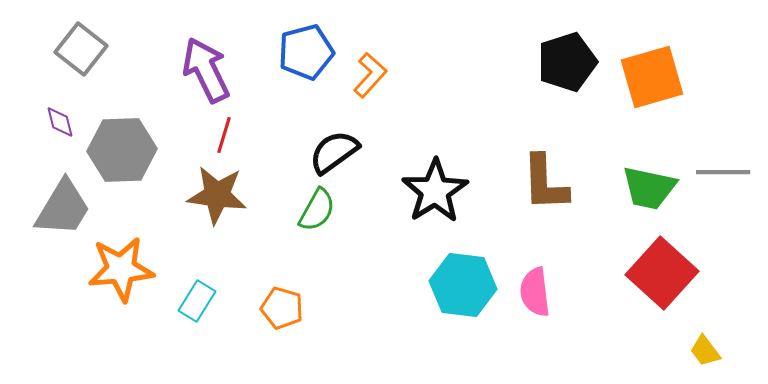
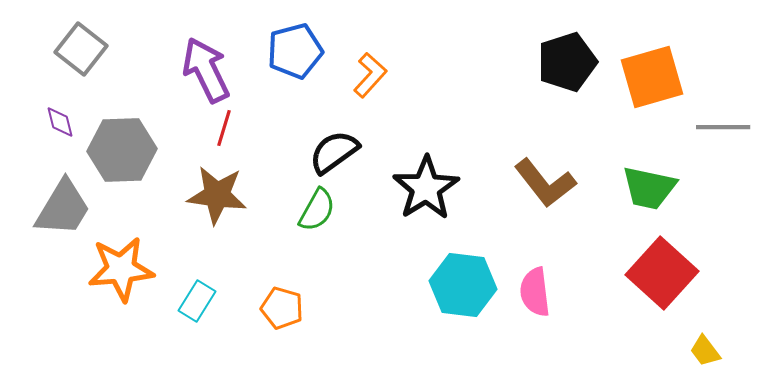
blue pentagon: moved 11 px left, 1 px up
red line: moved 7 px up
gray line: moved 45 px up
brown L-shape: rotated 36 degrees counterclockwise
black star: moved 9 px left, 3 px up
